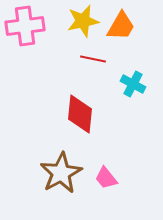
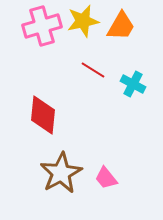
pink cross: moved 17 px right; rotated 9 degrees counterclockwise
red line: moved 11 px down; rotated 20 degrees clockwise
red diamond: moved 37 px left, 1 px down
